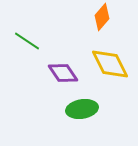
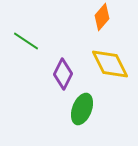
green line: moved 1 px left
purple diamond: moved 1 px down; rotated 60 degrees clockwise
green ellipse: rotated 60 degrees counterclockwise
